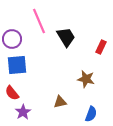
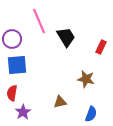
red semicircle: rotated 49 degrees clockwise
